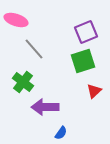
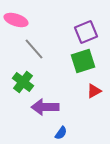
red triangle: rotated 14 degrees clockwise
